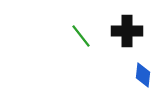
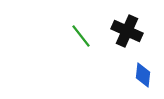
black cross: rotated 24 degrees clockwise
